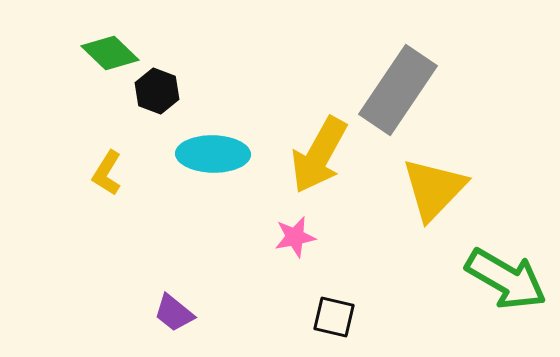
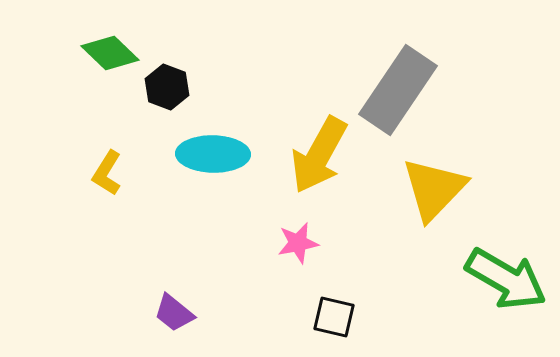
black hexagon: moved 10 px right, 4 px up
pink star: moved 3 px right, 6 px down
